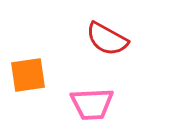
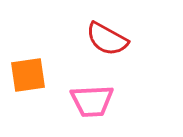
pink trapezoid: moved 3 px up
